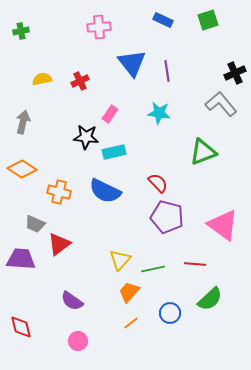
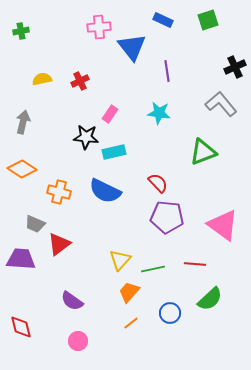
blue triangle: moved 16 px up
black cross: moved 6 px up
purple pentagon: rotated 8 degrees counterclockwise
